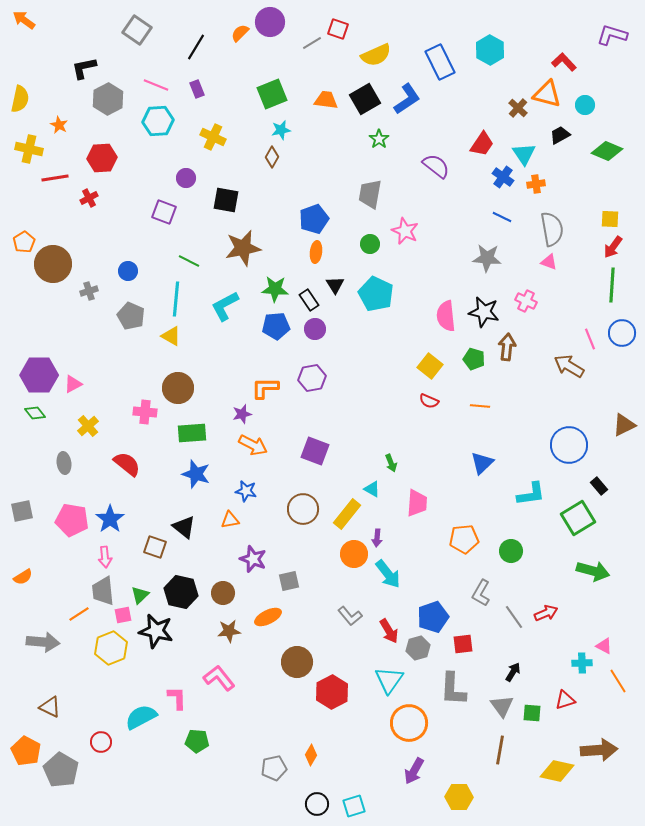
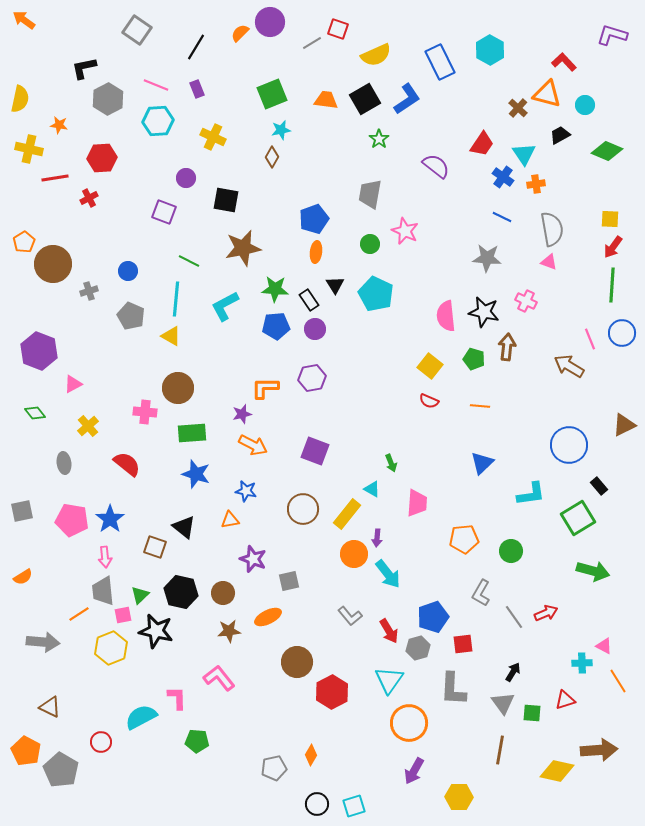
orange star at (59, 125): rotated 18 degrees counterclockwise
purple hexagon at (39, 375): moved 24 px up; rotated 21 degrees clockwise
gray triangle at (502, 706): moved 1 px right, 3 px up
